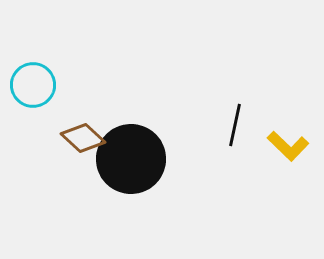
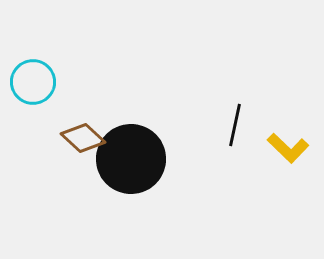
cyan circle: moved 3 px up
yellow L-shape: moved 2 px down
